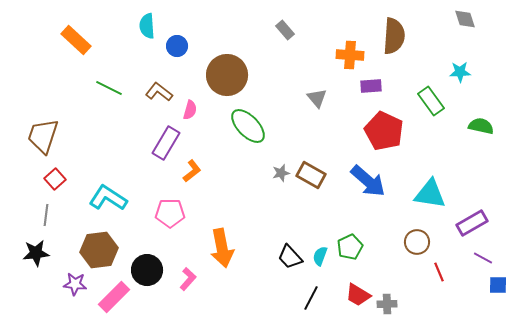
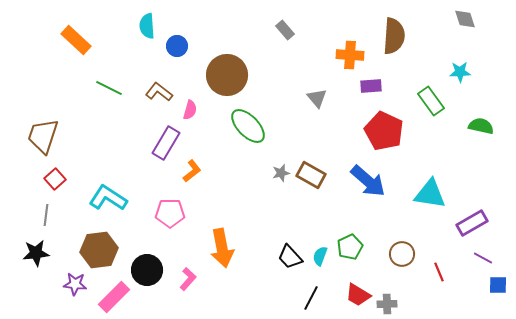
brown circle at (417, 242): moved 15 px left, 12 px down
